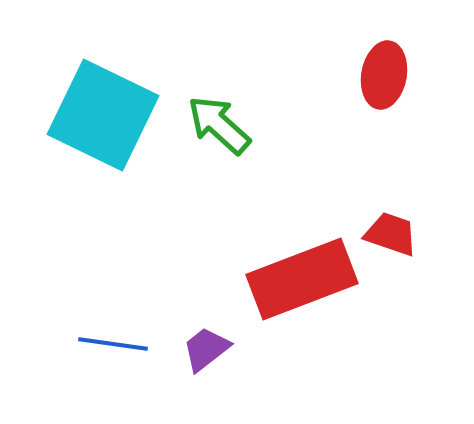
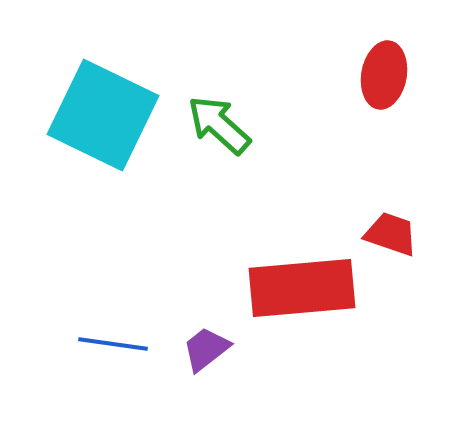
red rectangle: moved 9 px down; rotated 16 degrees clockwise
